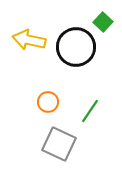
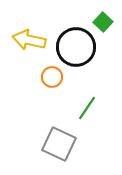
orange circle: moved 4 px right, 25 px up
green line: moved 3 px left, 3 px up
